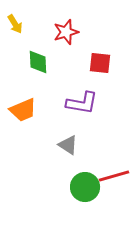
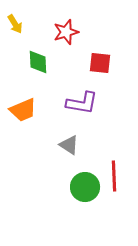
gray triangle: moved 1 px right
red line: rotated 76 degrees counterclockwise
